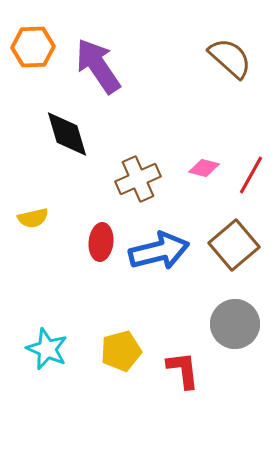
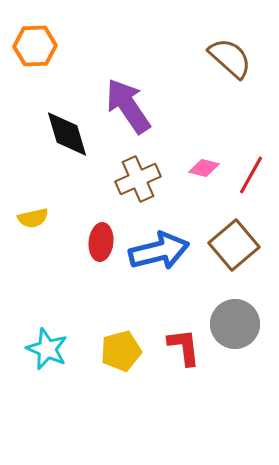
orange hexagon: moved 2 px right, 1 px up
purple arrow: moved 30 px right, 40 px down
red L-shape: moved 1 px right, 23 px up
